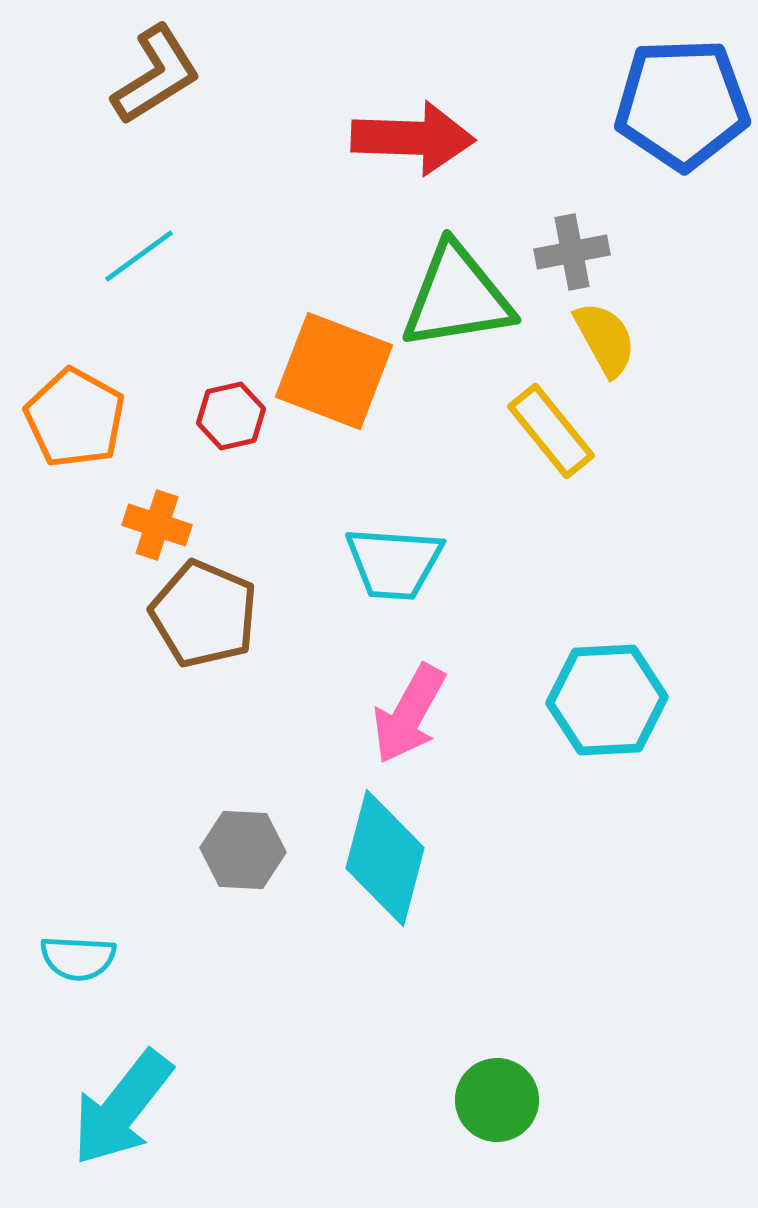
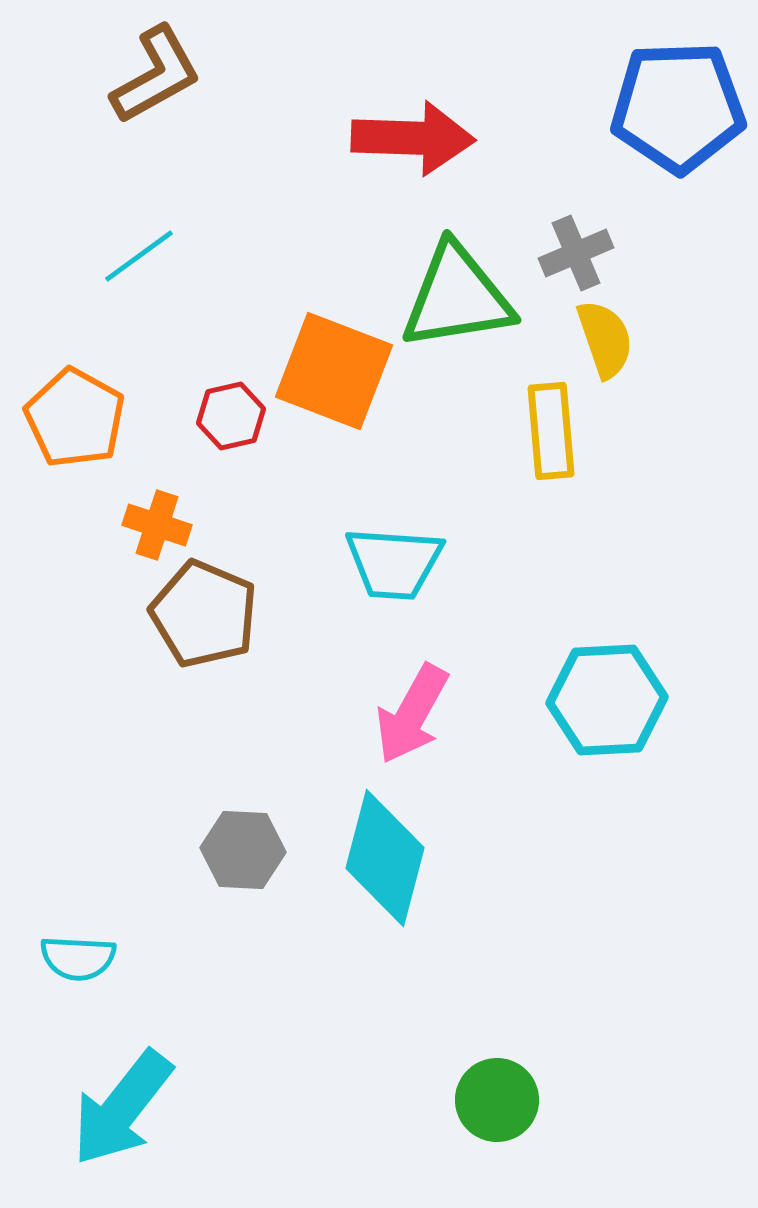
brown L-shape: rotated 3 degrees clockwise
blue pentagon: moved 4 px left, 3 px down
gray cross: moved 4 px right, 1 px down; rotated 12 degrees counterclockwise
yellow semicircle: rotated 10 degrees clockwise
yellow rectangle: rotated 34 degrees clockwise
pink arrow: moved 3 px right
